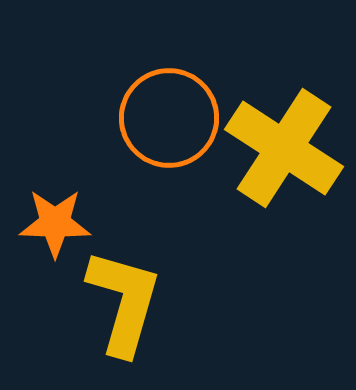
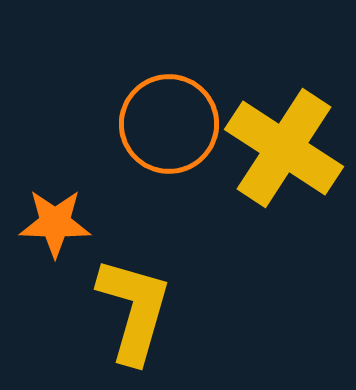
orange circle: moved 6 px down
yellow L-shape: moved 10 px right, 8 px down
